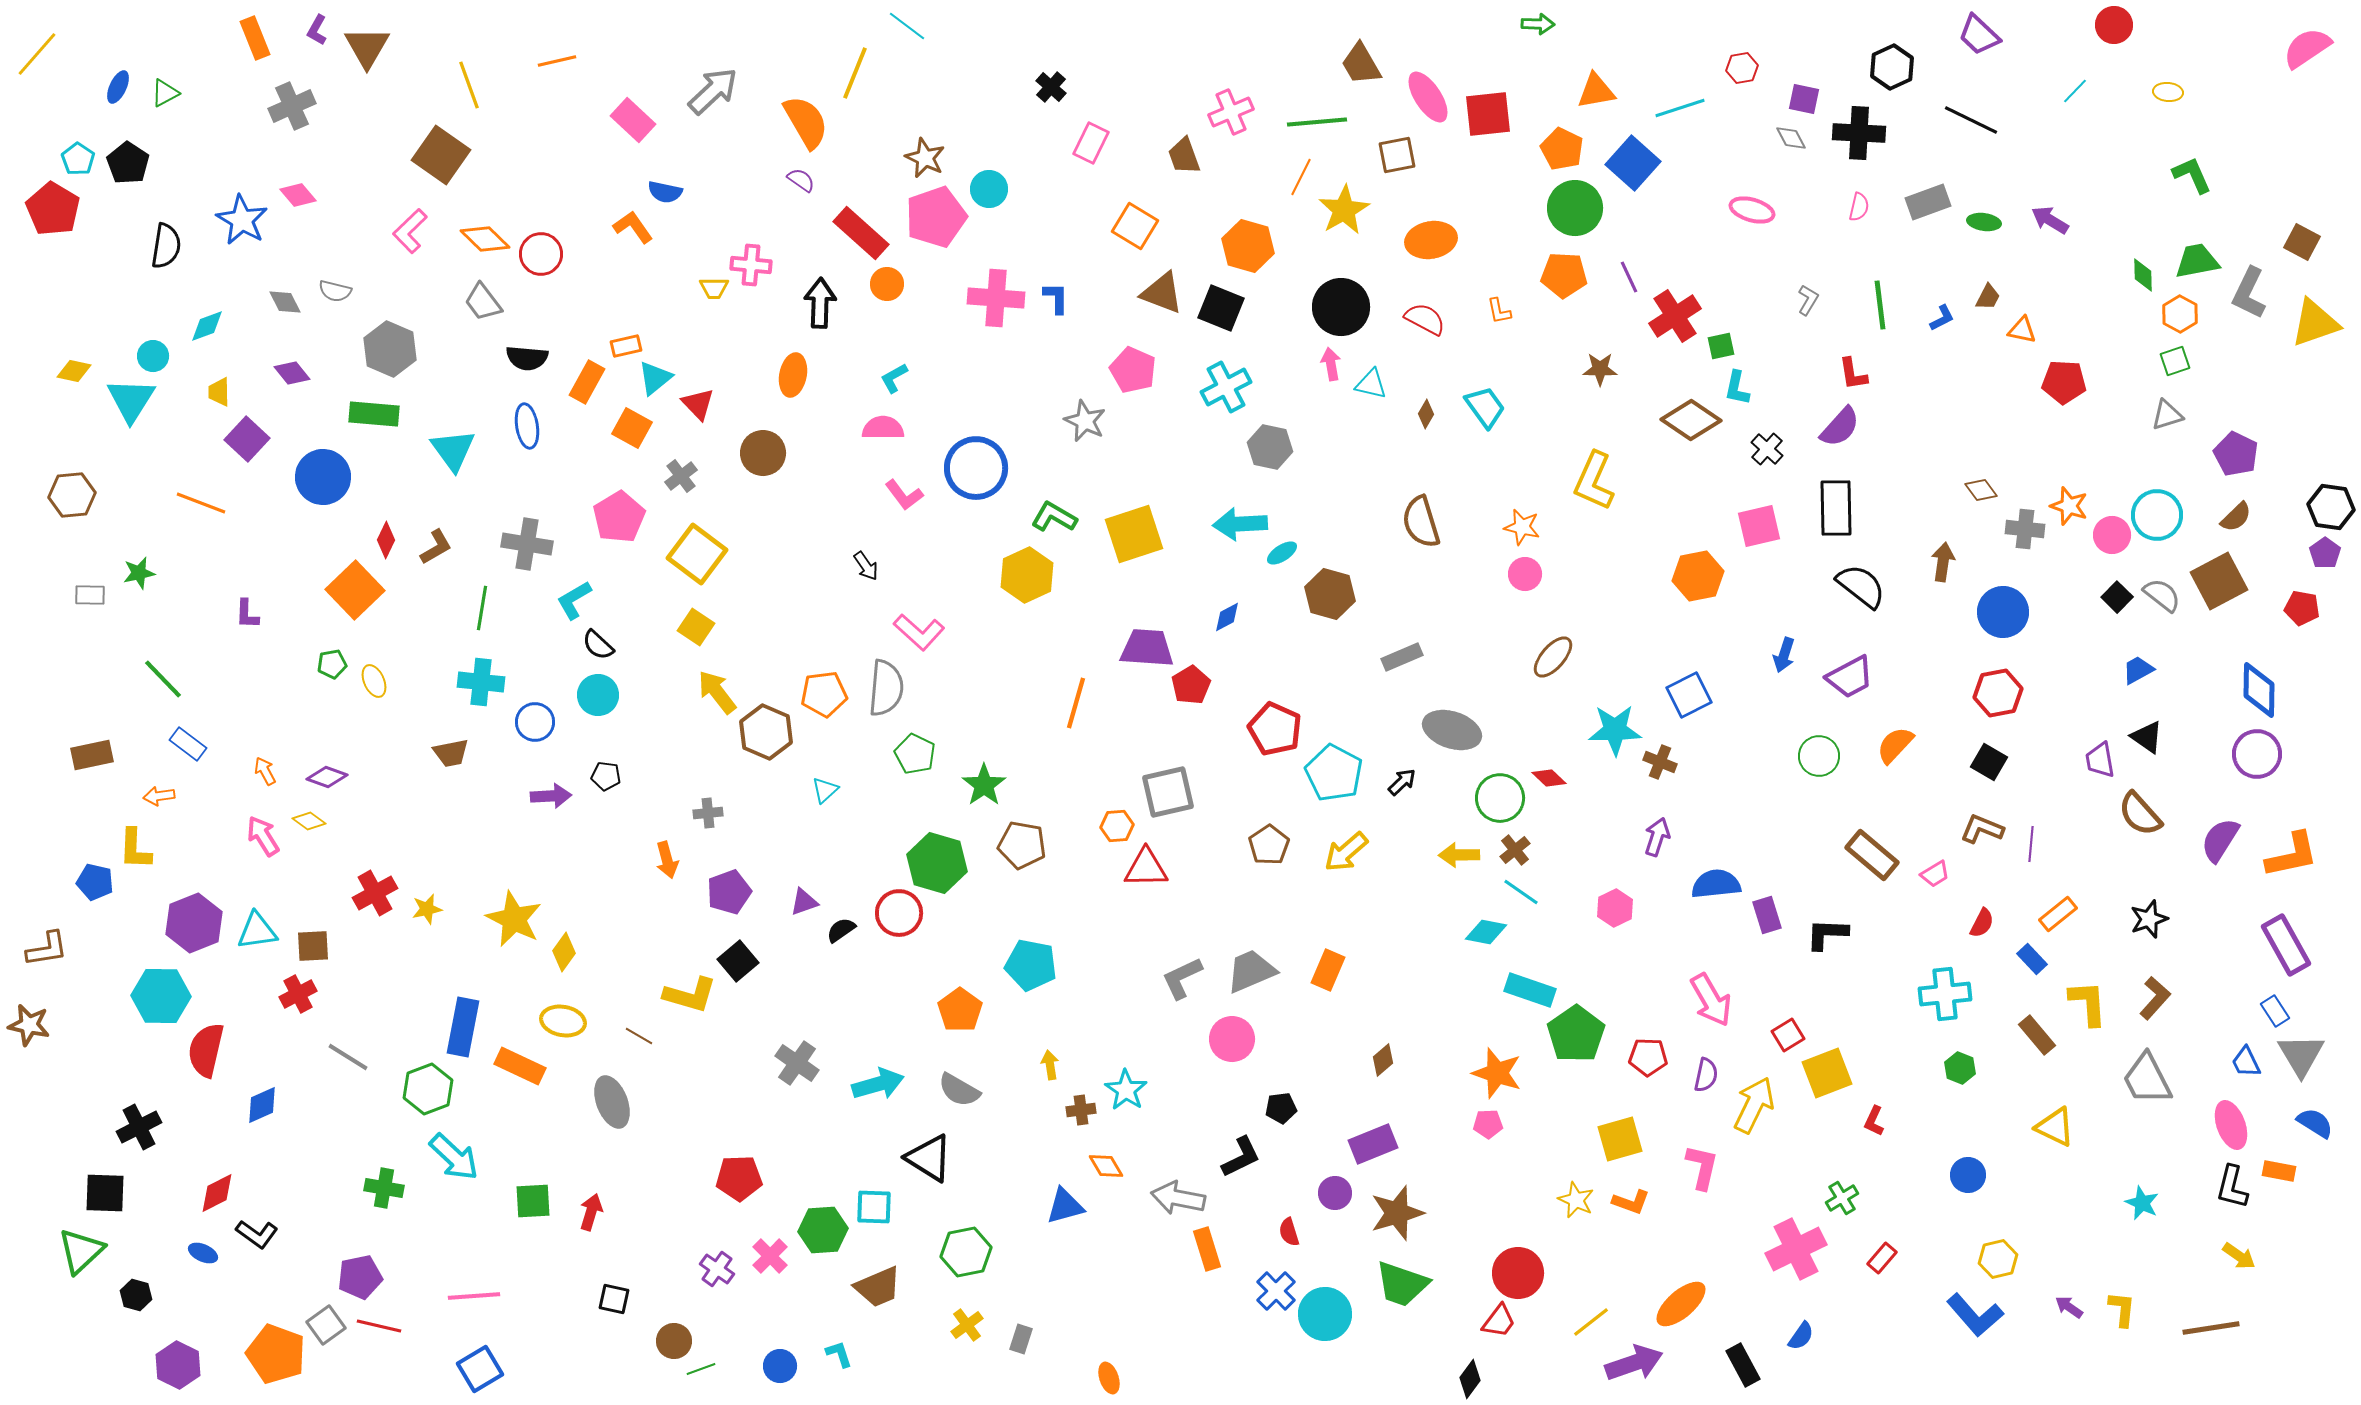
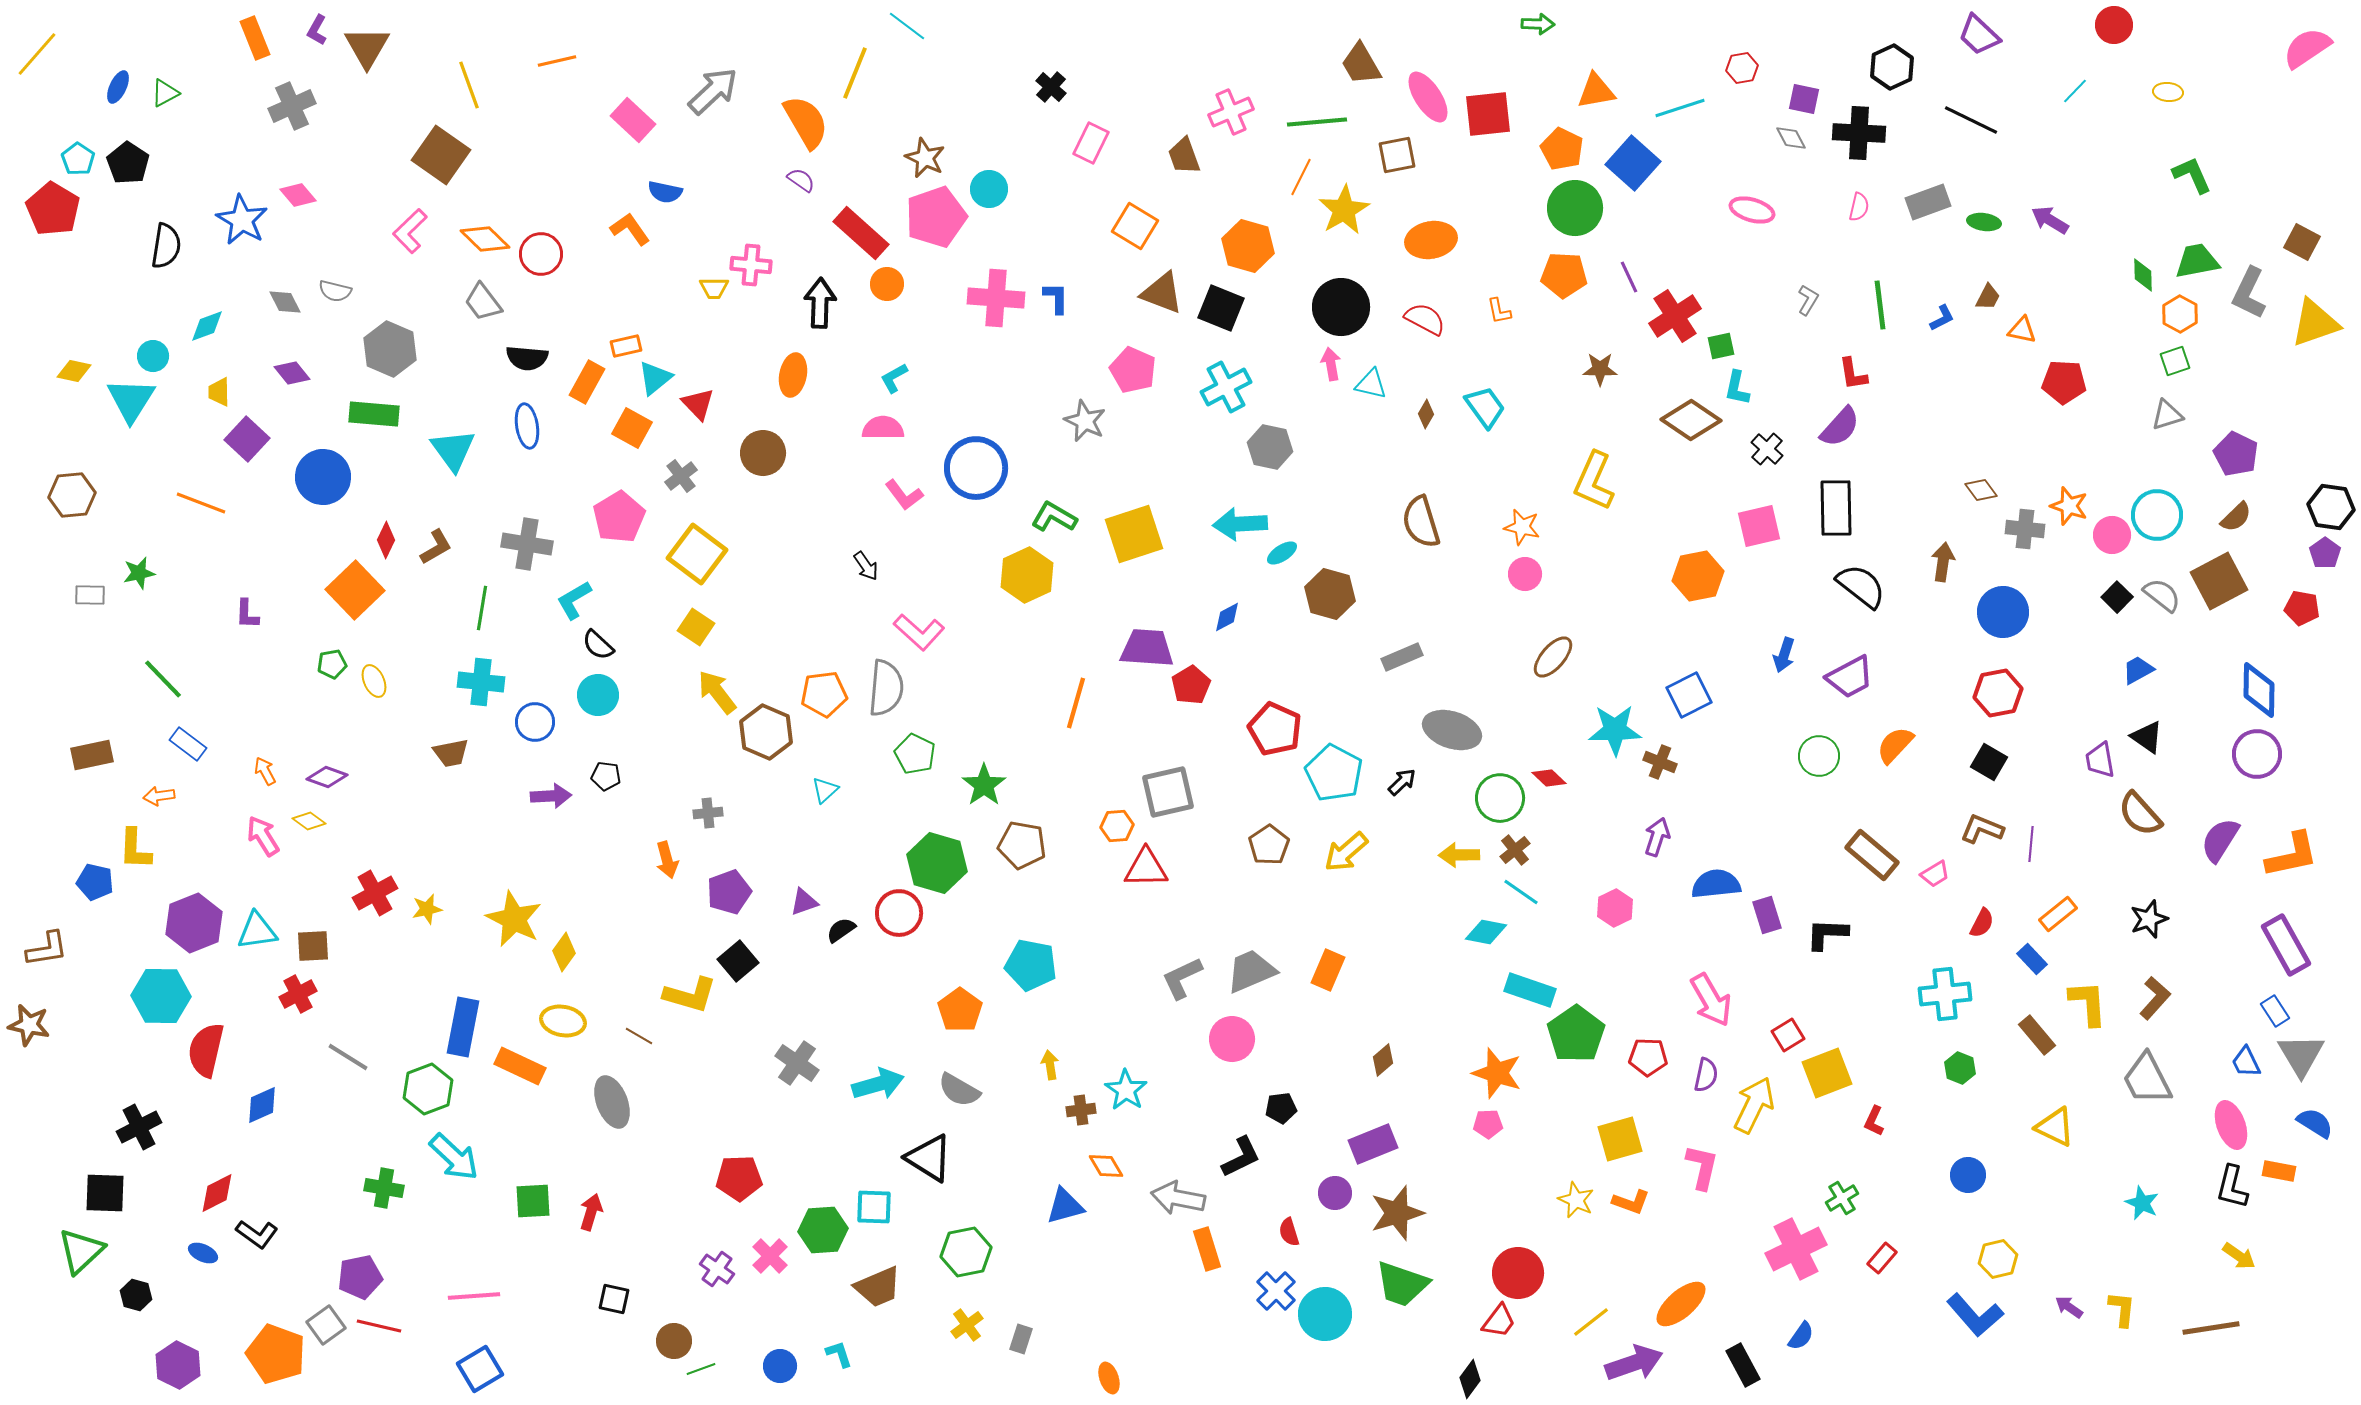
orange L-shape at (633, 227): moved 3 px left, 2 px down
